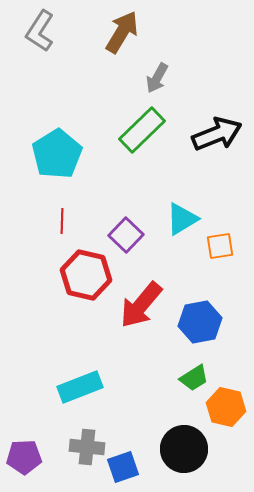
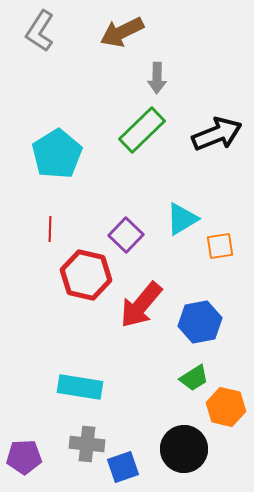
brown arrow: rotated 147 degrees counterclockwise
gray arrow: rotated 28 degrees counterclockwise
red line: moved 12 px left, 8 px down
cyan rectangle: rotated 30 degrees clockwise
gray cross: moved 3 px up
